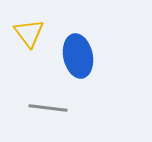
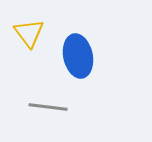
gray line: moved 1 px up
